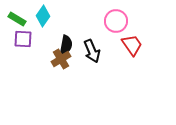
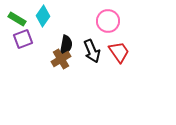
pink circle: moved 8 px left
purple square: rotated 24 degrees counterclockwise
red trapezoid: moved 13 px left, 7 px down
